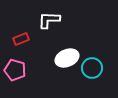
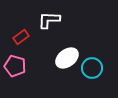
red rectangle: moved 2 px up; rotated 14 degrees counterclockwise
white ellipse: rotated 15 degrees counterclockwise
pink pentagon: moved 4 px up
